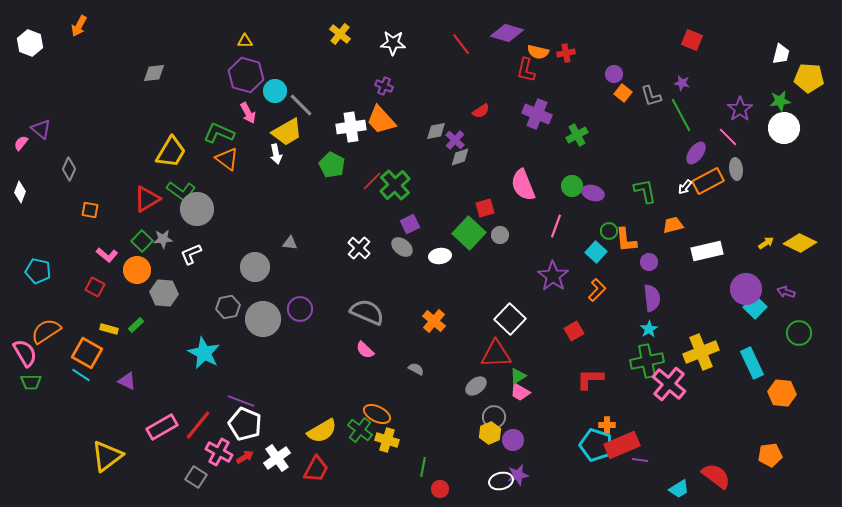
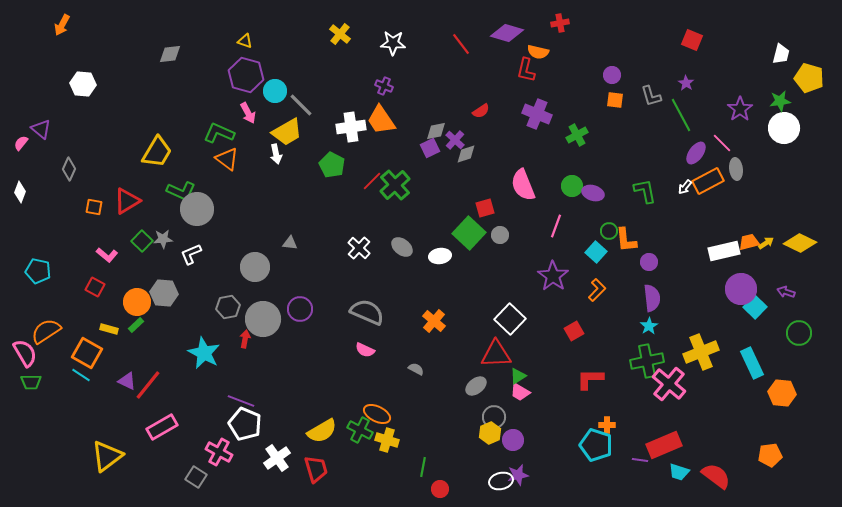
orange arrow at (79, 26): moved 17 px left, 1 px up
yellow triangle at (245, 41): rotated 21 degrees clockwise
white hexagon at (30, 43): moved 53 px right, 41 px down; rotated 15 degrees counterclockwise
red cross at (566, 53): moved 6 px left, 30 px up
gray diamond at (154, 73): moved 16 px right, 19 px up
purple circle at (614, 74): moved 2 px left, 1 px down
yellow pentagon at (809, 78): rotated 12 degrees clockwise
purple star at (682, 83): moved 4 px right; rotated 21 degrees clockwise
orange square at (623, 93): moved 8 px left, 7 px down; rotated 30 degrees counterclockwise
orange trapezoid at (381, 120): rotated 8 degrees clockwise
pink line at (728, 137): moved 6 px left, 6 px down
yellow trapezoid at (171, 152): moved 14 px left
gray diamond at (460, 157): moved 6 px right, 3 px up
green L-shape at (181, 191): rotated 12 degrees counterclockwise
red triangle at (147, 199): moved 20 px left, 2 px down
orange square at (90, 210): moved 4 px right, 3 px up
purple square at (410, 224): moved 20 px right, 76 px up
orange trapezoid at (673, 225): moved 76 px right, 17 px down
white rectangle at (707, 251): moved 17 px right
orange circle at (137, 270): moved 32 px down
purple circle at (746, 289): moved 5 px left
cyan star at (649, 329): moved 3 px up
pink semicircle at (365, 350): rotated 18 degrees counterclockwise
red line at (198, 425): moved 50 px left, 40 px up
green cross at (360, 430): rotated 10 degrees counterclockwise
red rectangle at (622, 445): moved 42 px right
red arrow at (245, 457): moved 118 px up; rotated 48 degrees counterclockwise
red trapezoid at (316, 469): rotated 44 degrees counterclockwise
cyan trapezoid at (679, 489): moved 17 px up; rotated 50 degrees clockwise
